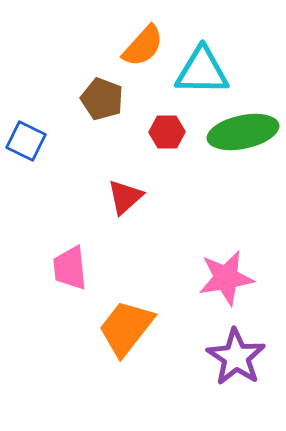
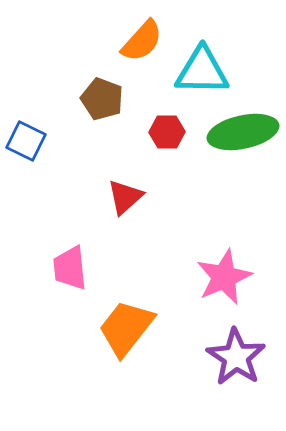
orange semicircle: moved 1 px left, 5 px up
pink star: moved 2 px left, 1 px up; rotated 14 degrees counterclockwise
